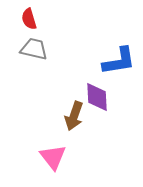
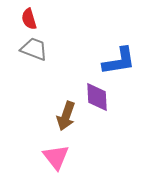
gray trapezoid: rotated 8 degrees clockwise
brown arrow: moved 8 px left
pink triangle: moved 3 px right
